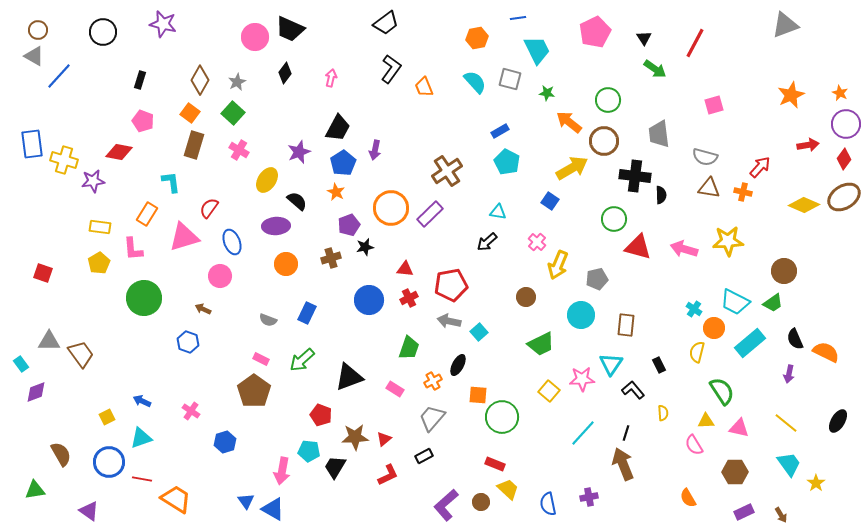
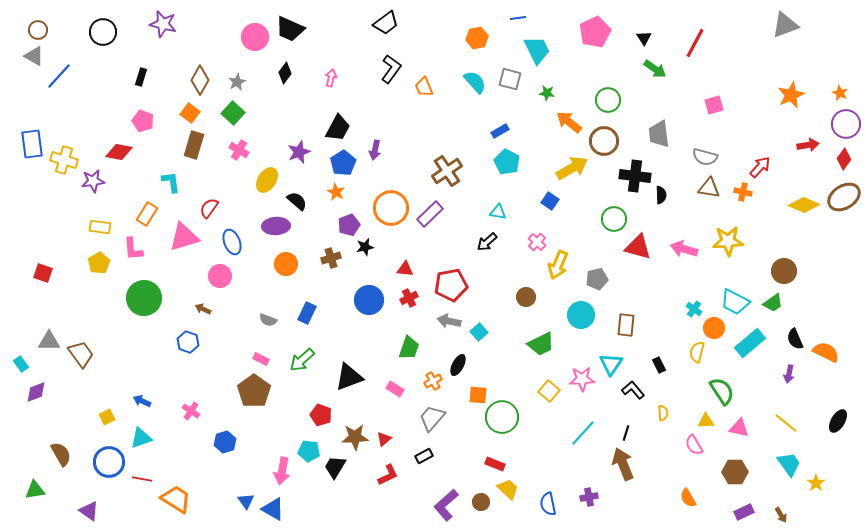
black rectangle at (140, 80): moved 1 px right, 3 px up
